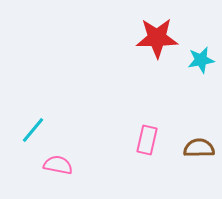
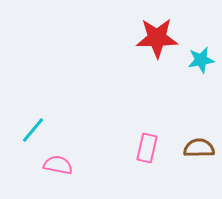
pink rectangle: moved 8 px down
